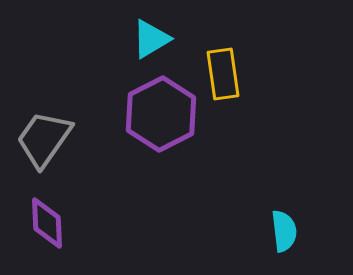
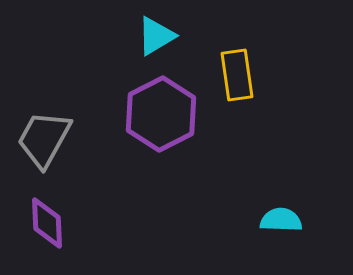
cyan triangle: moved 5 px right, 3 px up
yellow rectangle: moved 14 px right, 1 px down
gray trapezoid: rotated 6 degrees counterclockwise
cyan semicircle: moved 3 px left, 11 px up; rotated 81 degrees counterclockwise
